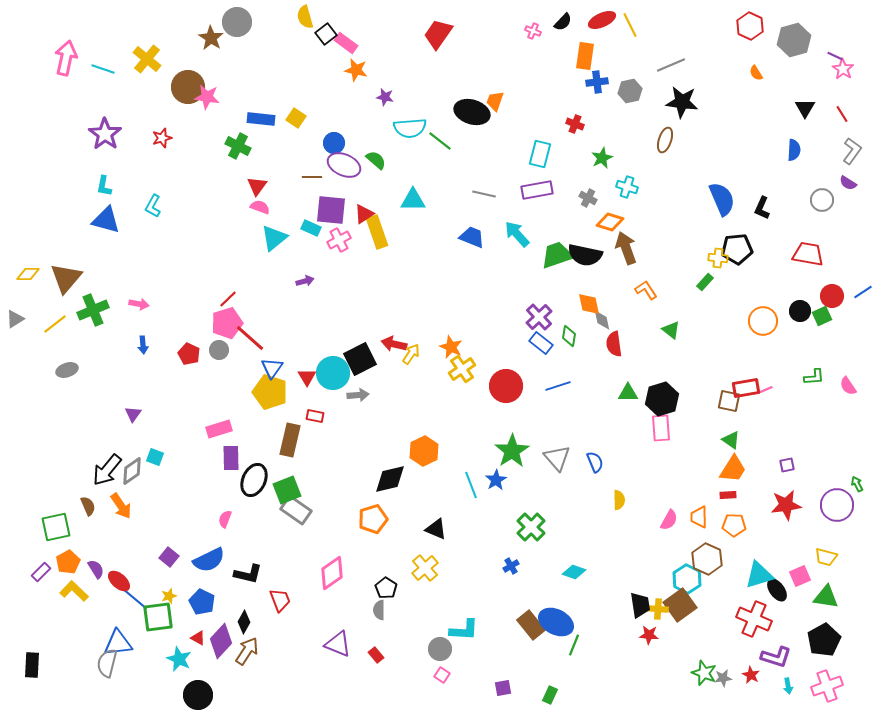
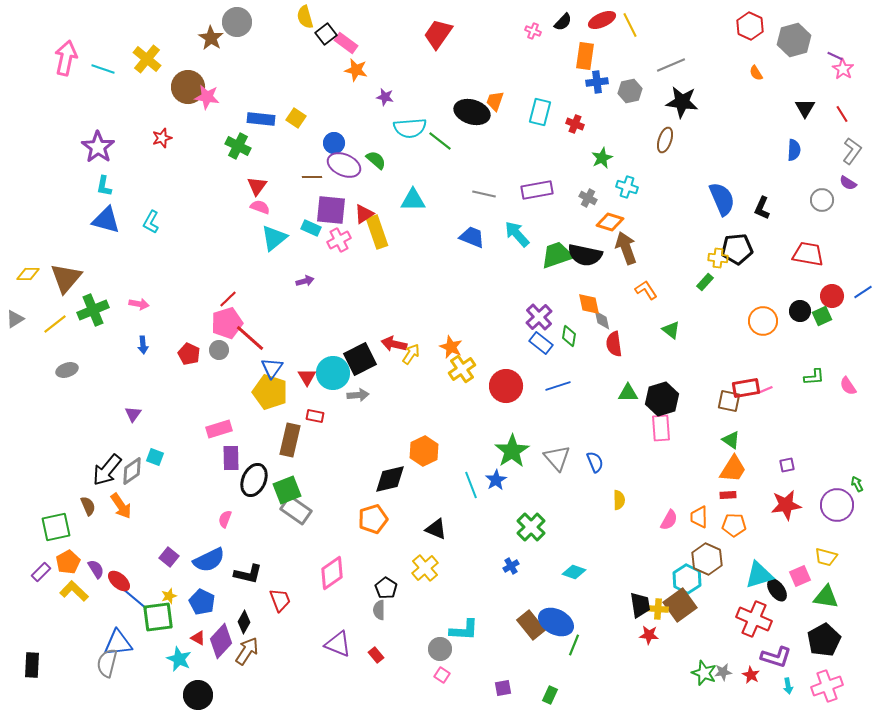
purple star at (105, 134): moved 7 px left, 13 px down
cyan rectangle at (540, 154): moved 42 px up
cyan L-shape at (153, 206): moved 2 px left, 16 px down
gray star at (723, 678): moved 6 px up
